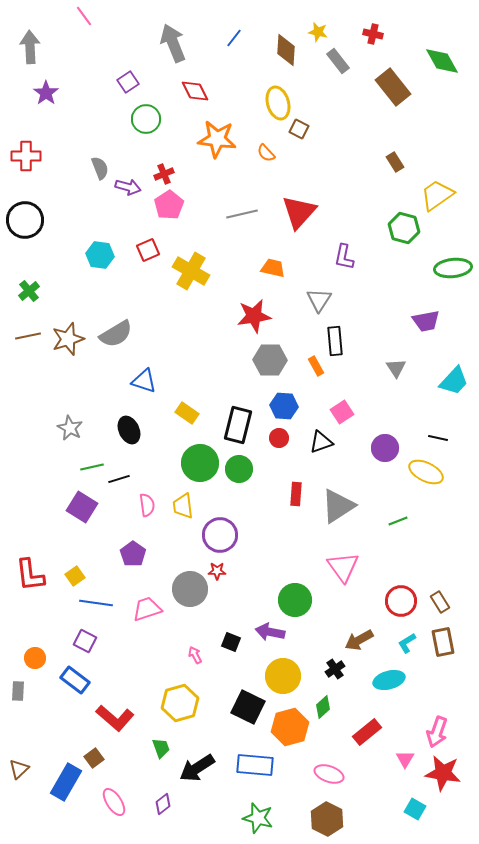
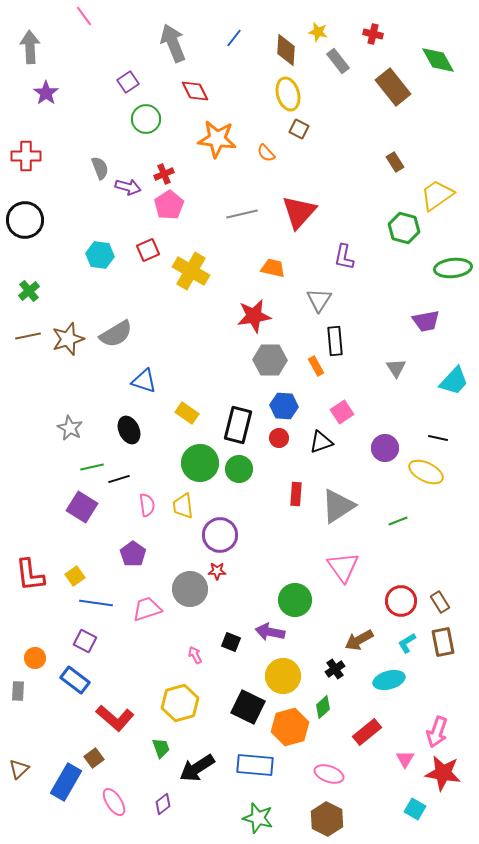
green diamond at (442, 61): moved 4 px left, 1 px up
yellow ellipse at (278, 103): moved 10 px right, 9 px up
